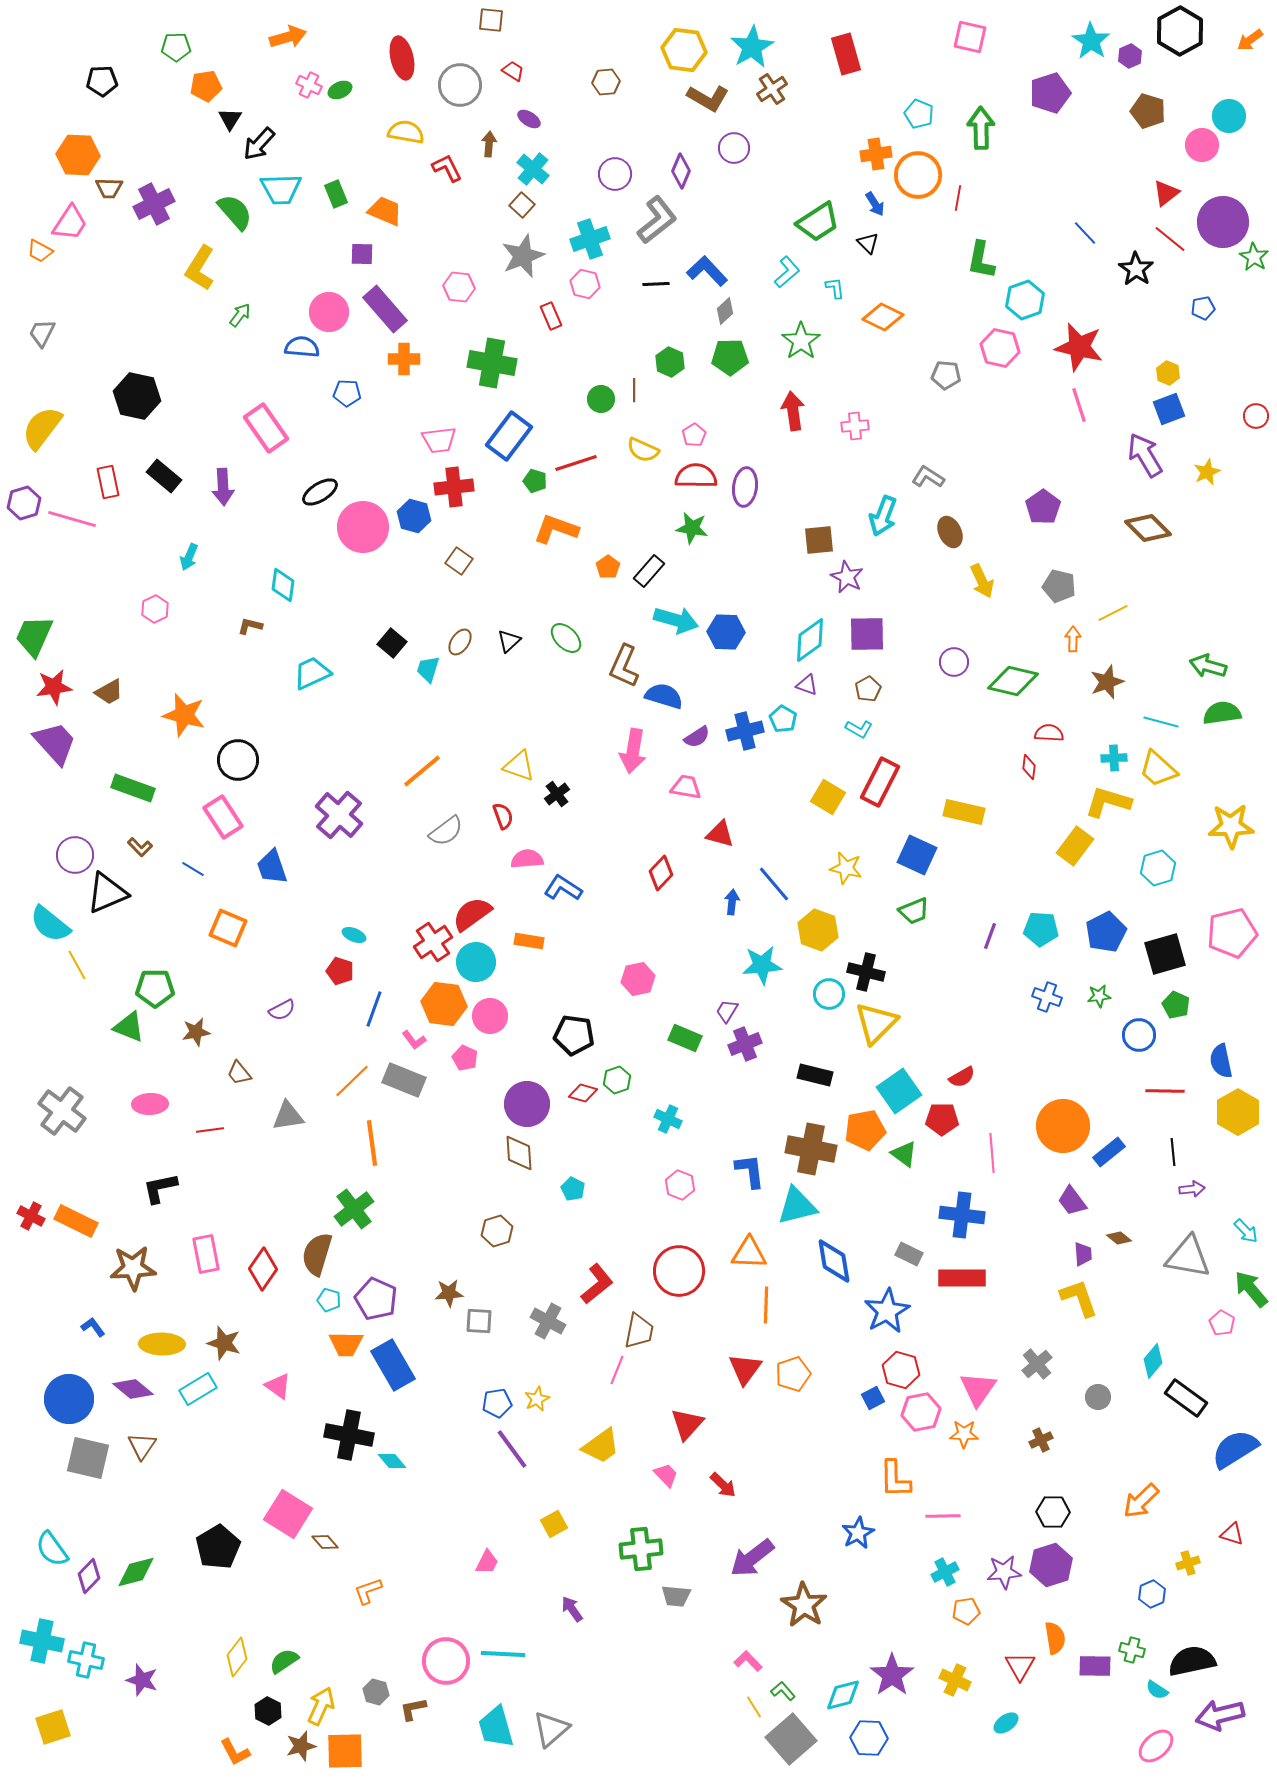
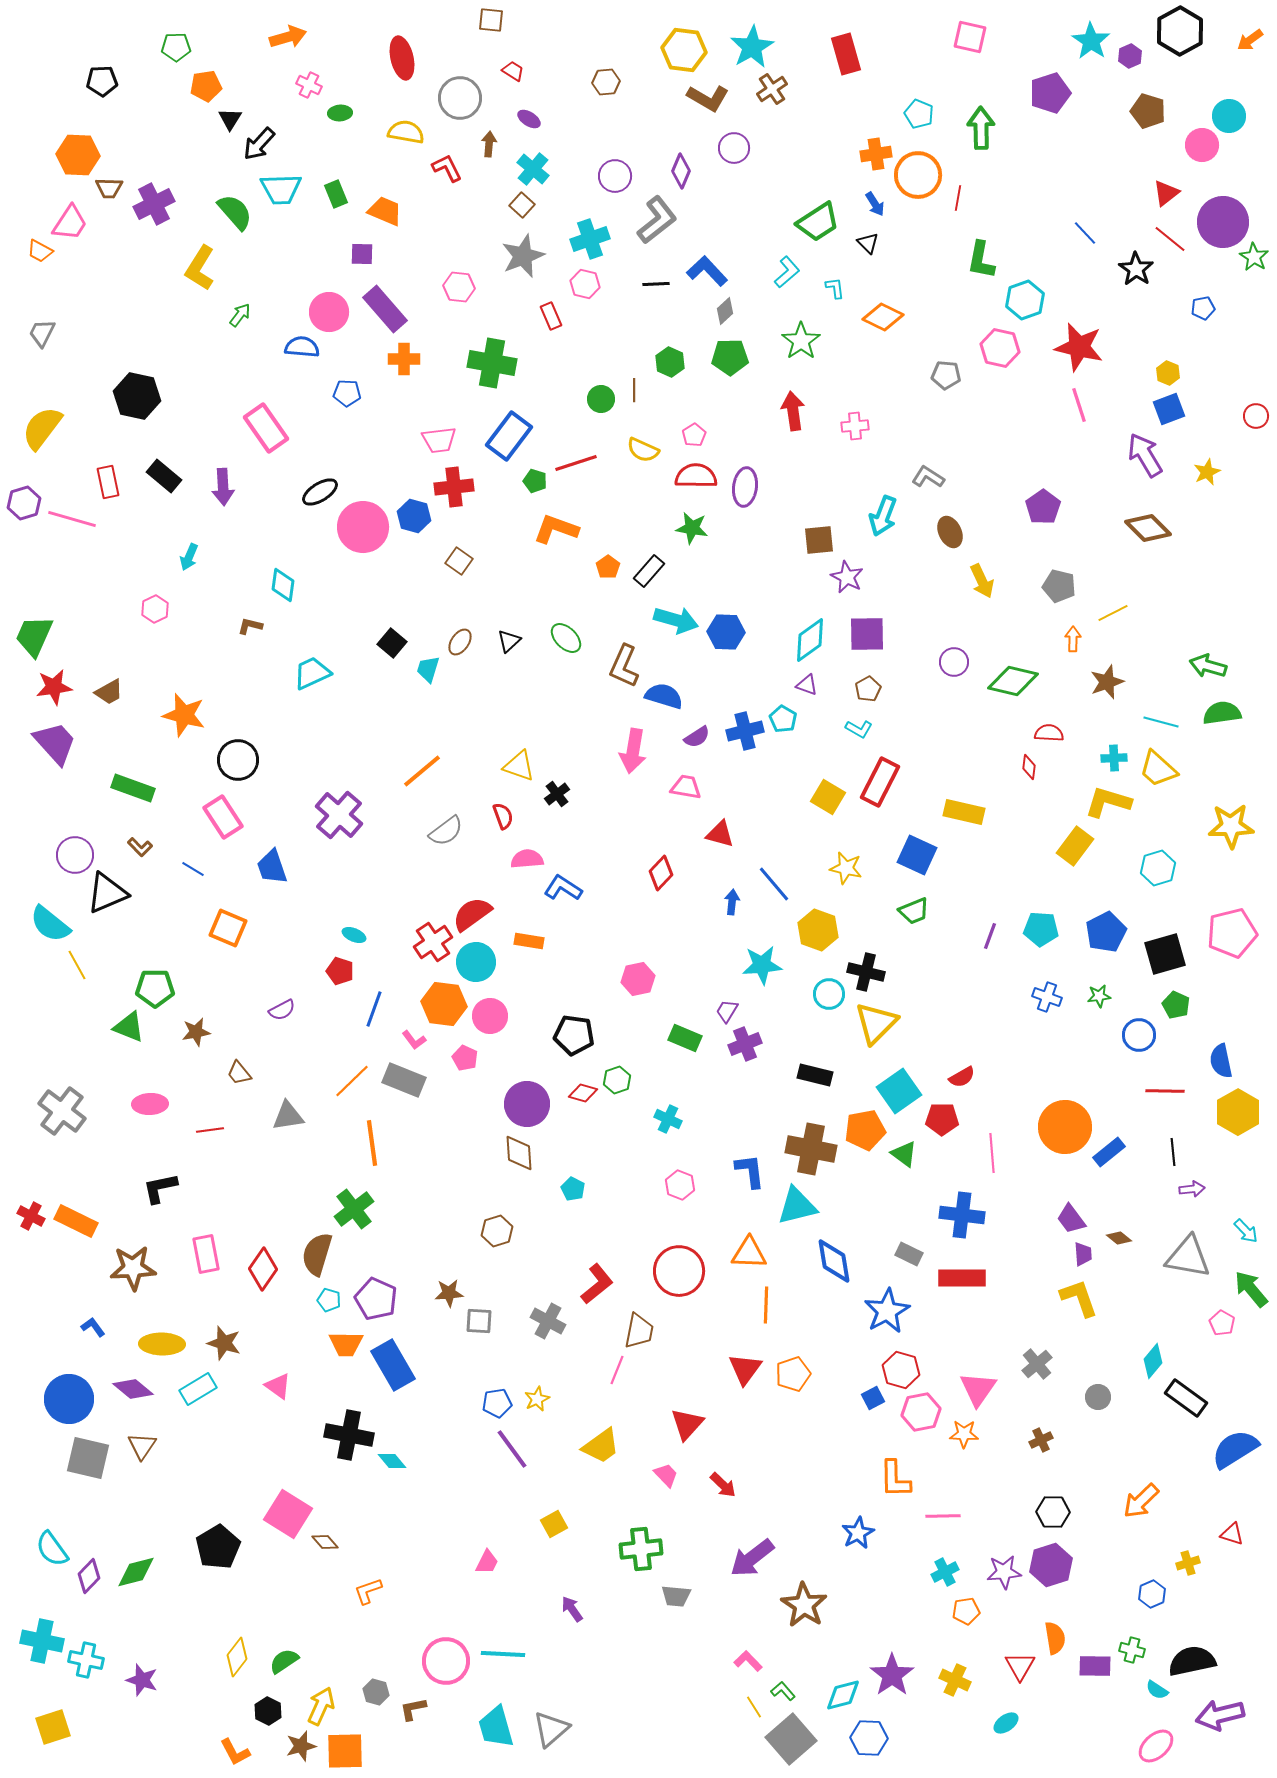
gray circle at (460, 85): moved 13 px down
green ellipse at (340, 90): moved 23 px down; rotated 20 degrees clockwise
purple circle at (615, 174): moved 2 px down
orange circle at (1063, 1126): moved 2 px right, 1 px down
purple trapezoid at (1072, 1201): moved 1 px left, 18 px down
